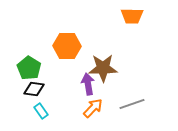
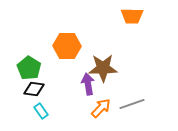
orange arrow: moved 8 px right
